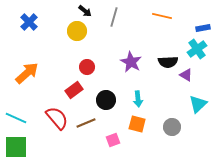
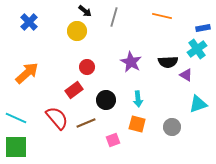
cyan triangle: rotated 24 degrees clockwise
